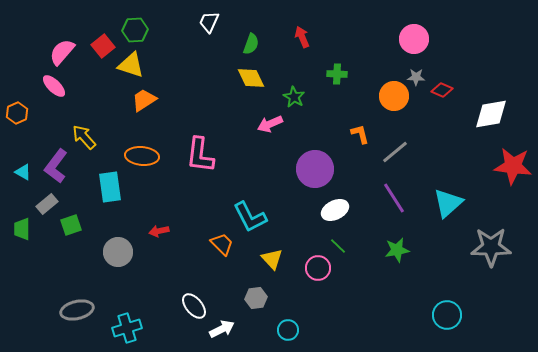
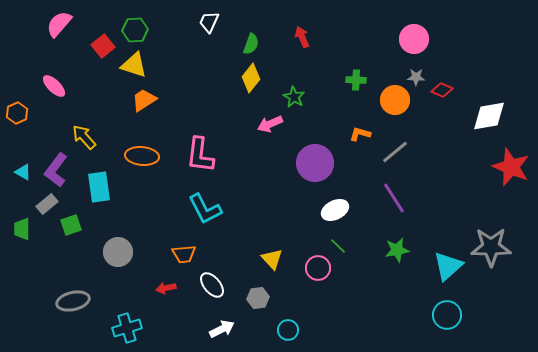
pink semicircle at (62, 52): moved 3 px left, 28 px up
yellow triangle at (131, 65): moved 3 px right
green cross at (337, 74): moved 19 px right, 6 px down
yellow diamond at (251, 78): rotated 64 degrees clockwise
orange circle at (394, 96): moved 1 px right, 4 px down
white diamond at (491, 114): moved 2 px left, 2 px down
orange L-shape at (360, 134): rotated 60 degrees counterclockwise
purple L-shape at (56, 166): moved 4 px down
red star at (513, 166): moved 2 px left, 1 px down; rotated 15 degrees clockwise
purple circle at (315, 169): moved 6 px up
cyan rectangle at (110, 187): moved 11 px left
cyan triangle at (448, 203): moved 63 px down
cyan L-shape at (250, 217): moved 45 px left, 8 px up
red arrow at (159, 231): moved 7 px right, 57 px down
orange trapezoid at (222, 244): moved 38 px left, 10 px down; rotated 130 degrees clockwise
gray hexagon at (256, 298): moved 2 px right
white ellipse at (194, 306): moved 18 px right, 21 px up
gray ellipse at (77, 310): moved 4 px left, 9 px up
